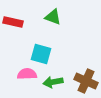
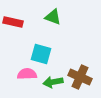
brown cross: moved 6 px left, 4 px up
